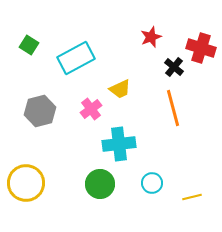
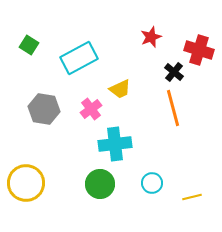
red cross: moved 2 px left, 2 px down
cyan rectangle: moved 3 px right
black cross: moved 5 px down
gray hexagon: moved 4 px right, 2 px up; rotated 24 degrees clockwise
cyan cross: moved 4 px left
